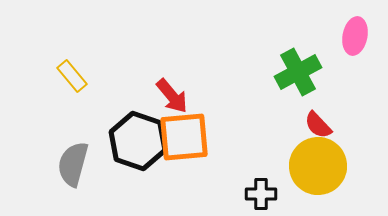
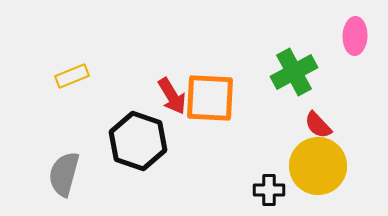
pink ellipse: rotated 9 degrees counterclockwise
green cross: moved 4 px left
yellow rectangle: rotated 72 degrees counterclockwise
red arrow: rotated 9 degrees clockwise
orange square: moved 26 px right, 39 px up; rotated 8 degrees clockwise
gray semicircle: moved 9 px left, 10 px down
black cross: moved 8 px right, 4 px up
